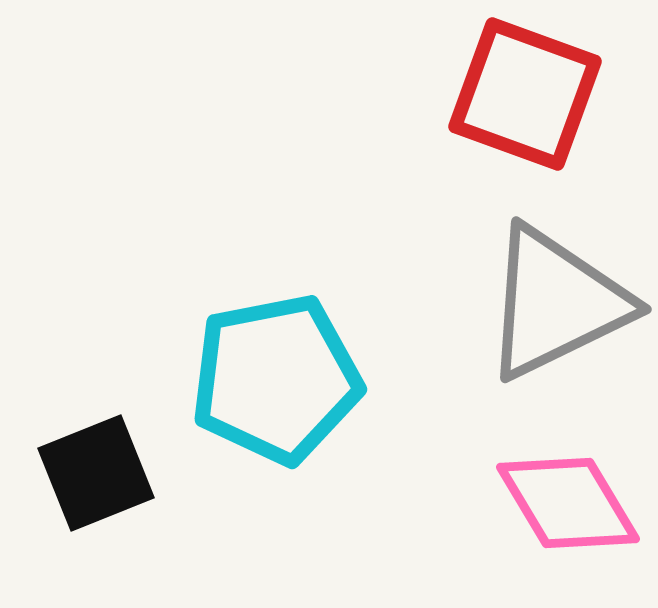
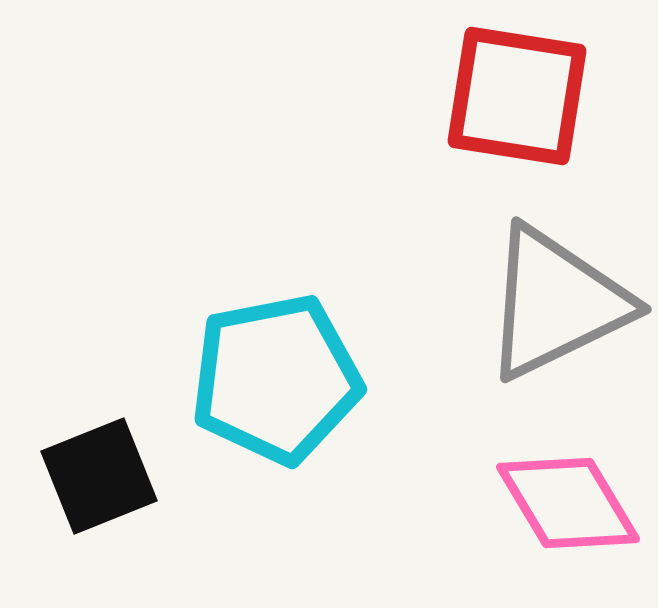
red square: moved 8 px left, 2 px down; rotated 11 degrees counterclockwise
black square: moved 3 px right, 3 px down
